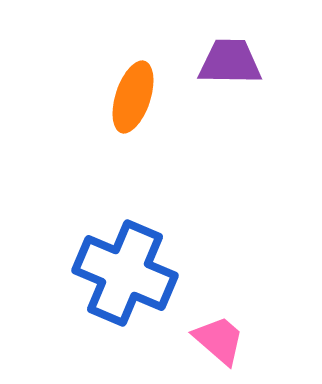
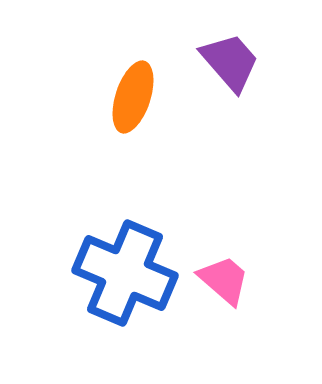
purple trapezoid: rotated 48 degrees clockwise
pink trapezoid: moved 5 px right, 60 px up
